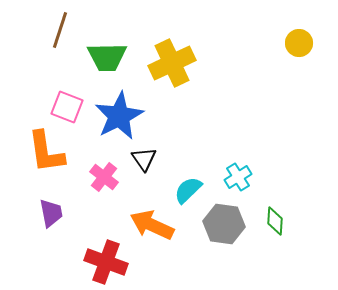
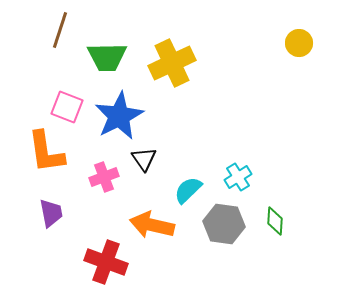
pink cross: rotated 32 degrees clockwise
orange arrow: rotated 12 degrees counterclockwise
